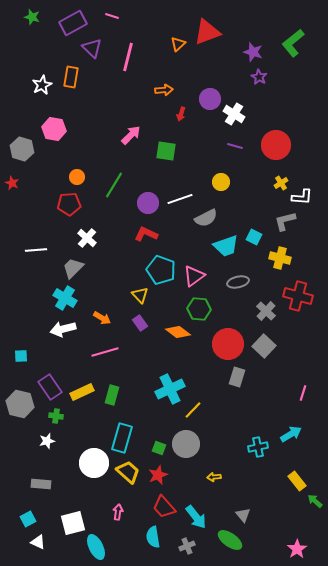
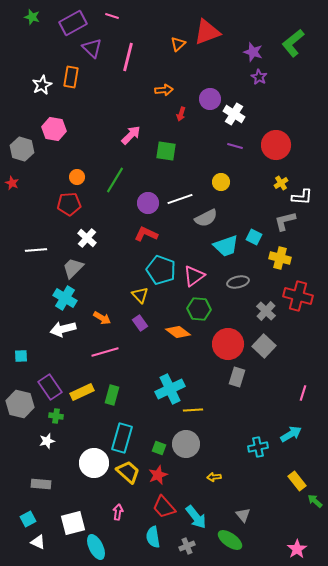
green line at (114, 185): moved 1 px right, 5 px up
yellow line at (193, 410): rotated 42 degrees clockwise
